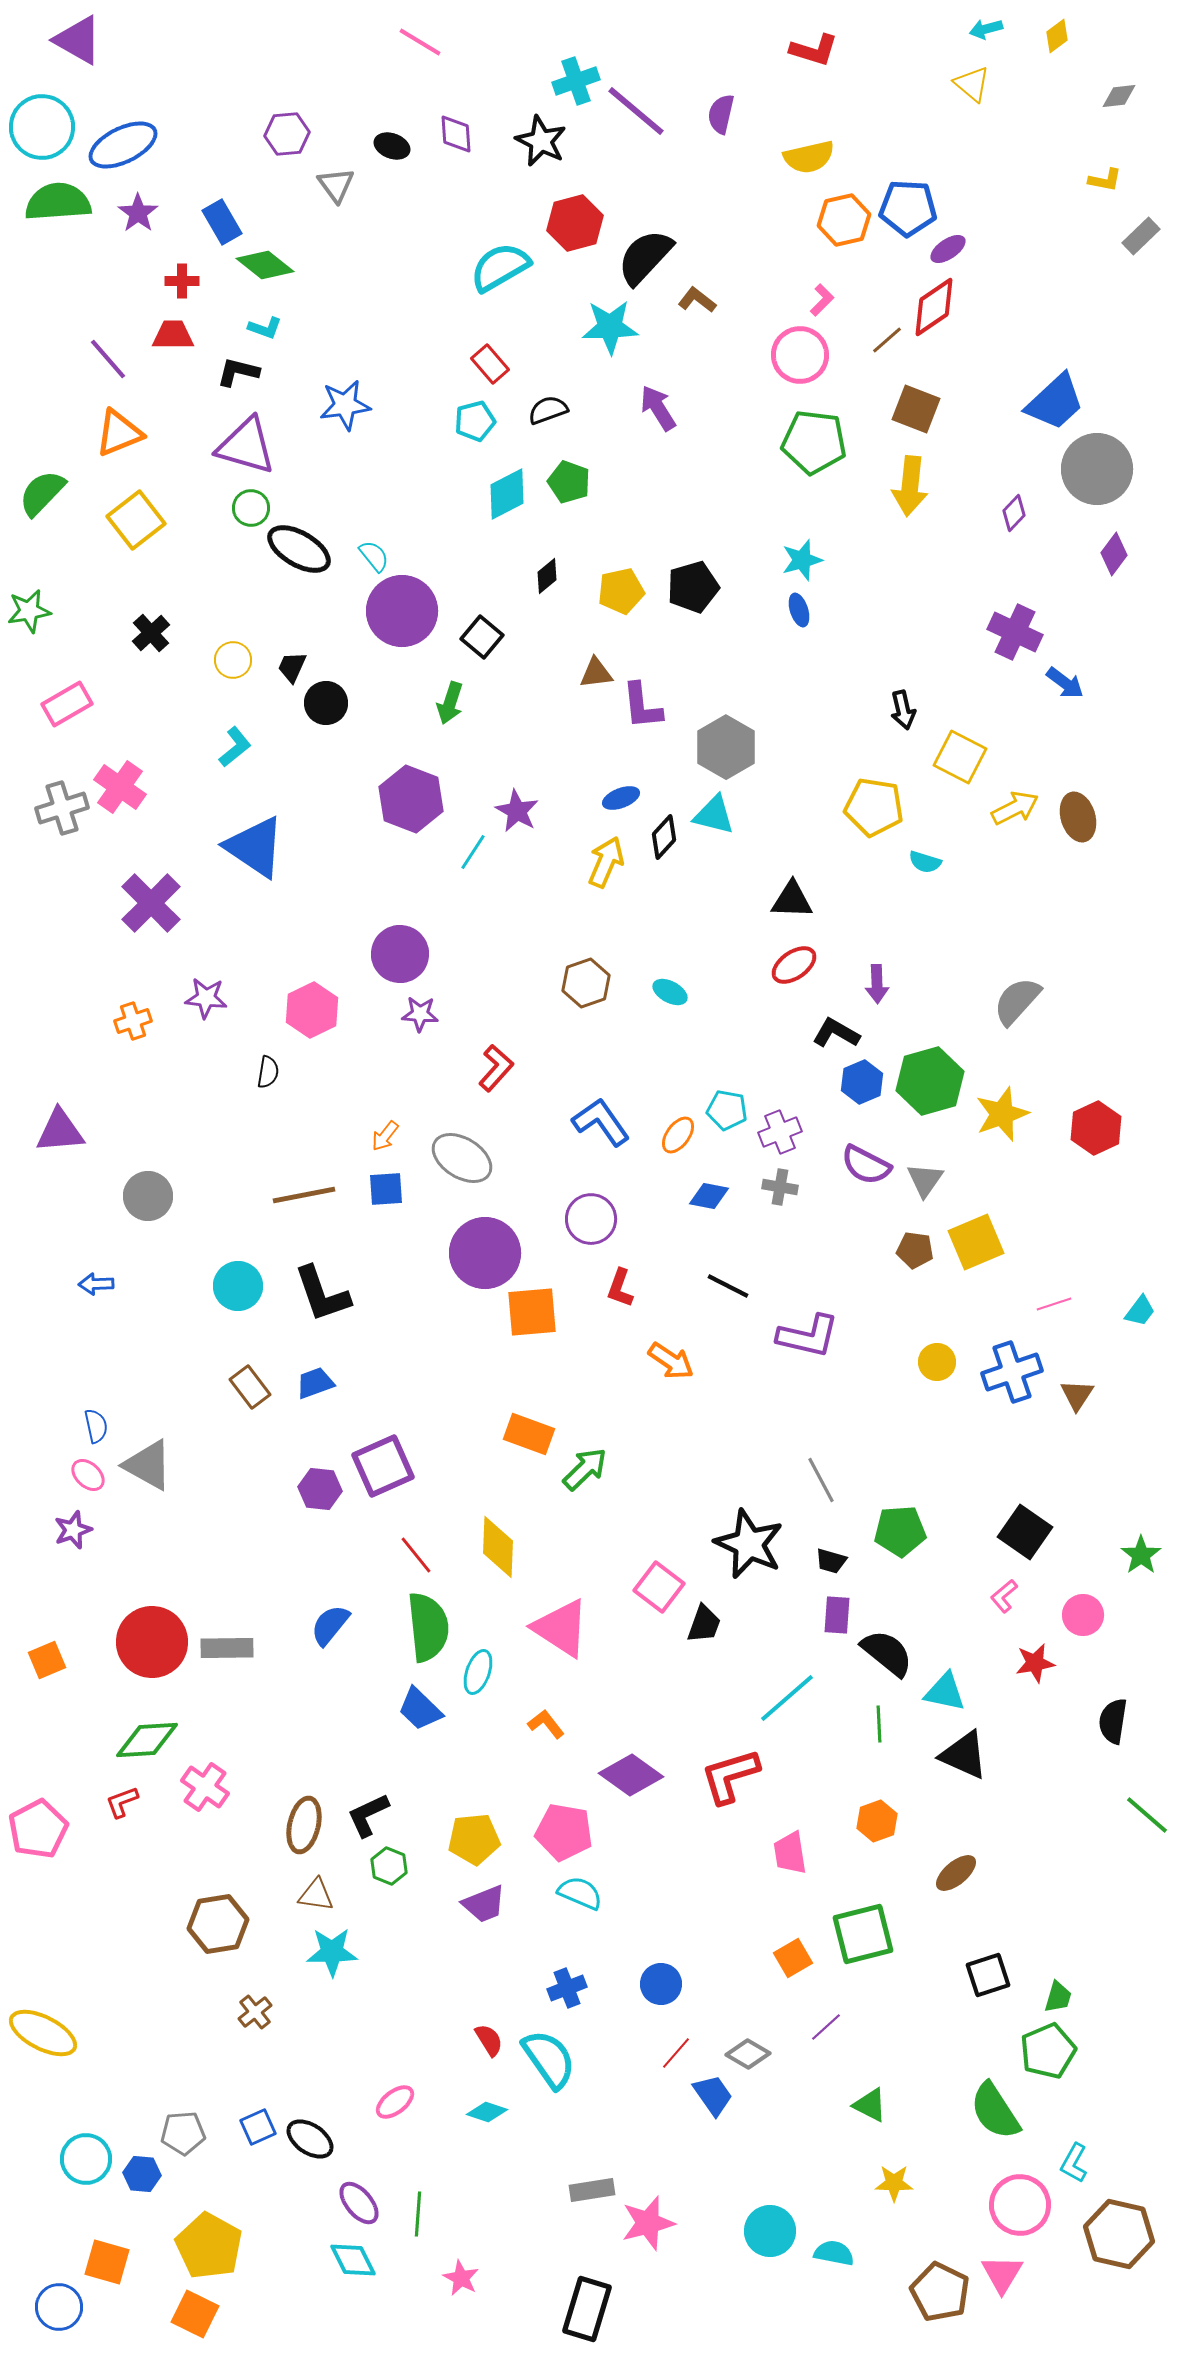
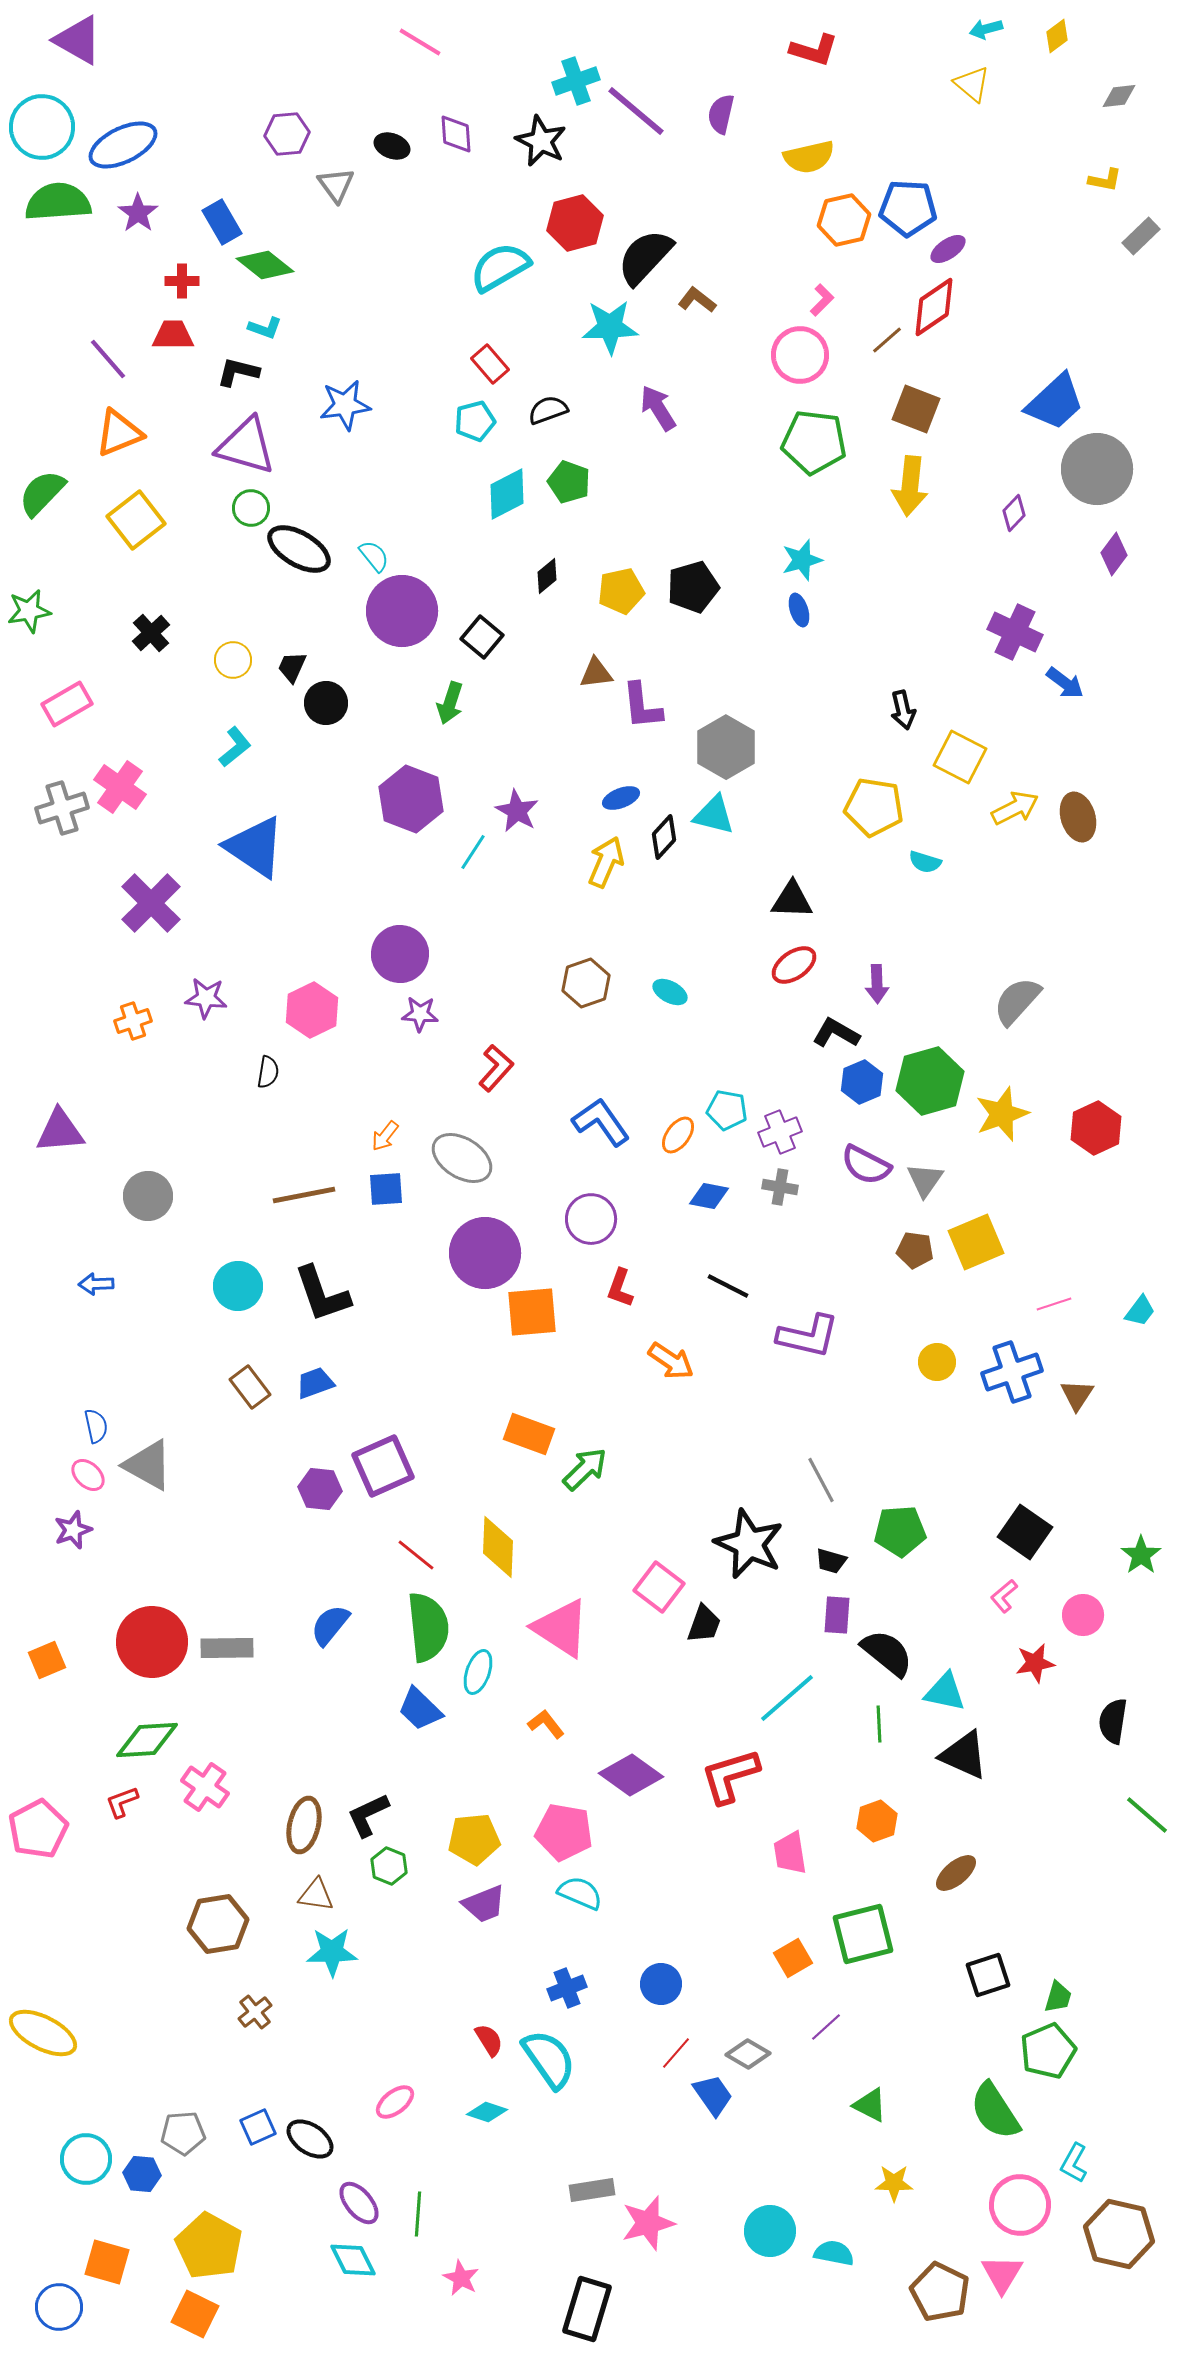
red line at (416, 1555): rotated 12 degrees counterclockwise
